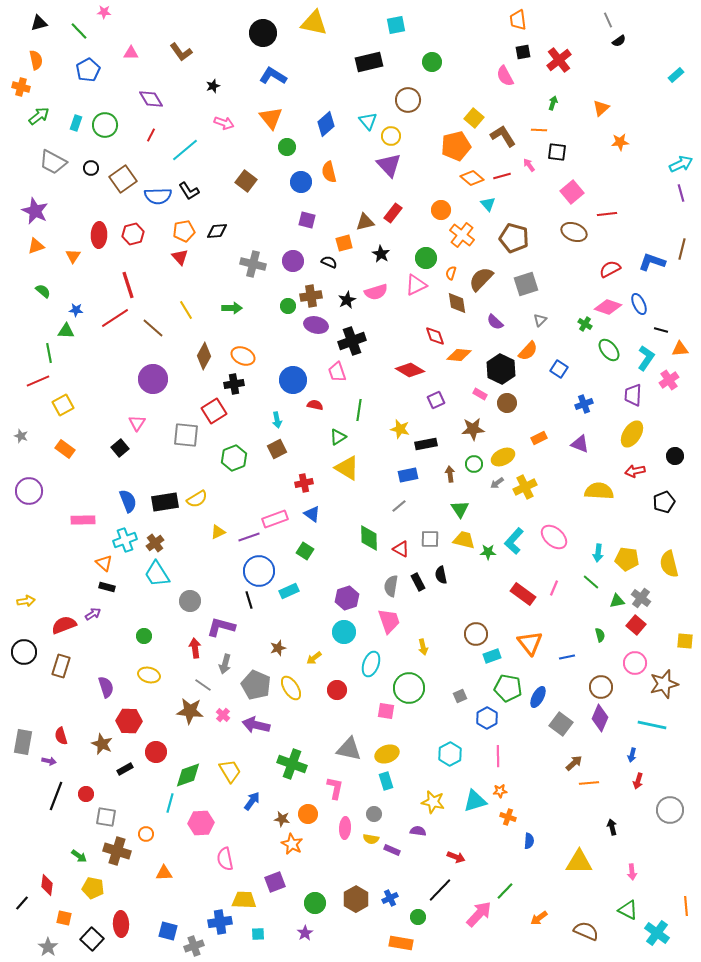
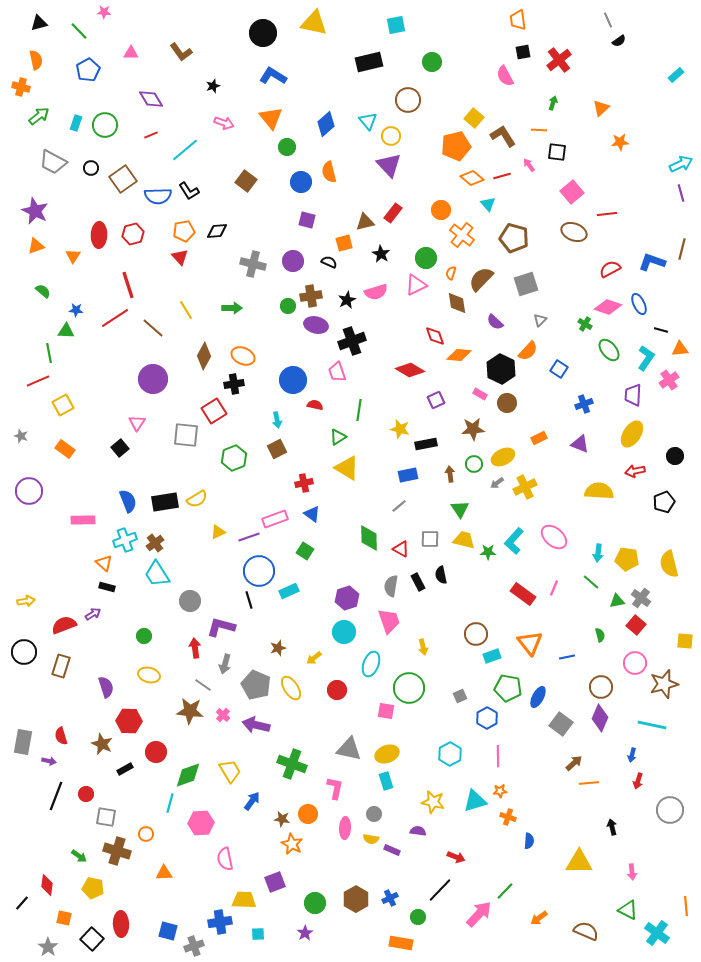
red line at (151, 135): rotated 40 degrees clockwise
